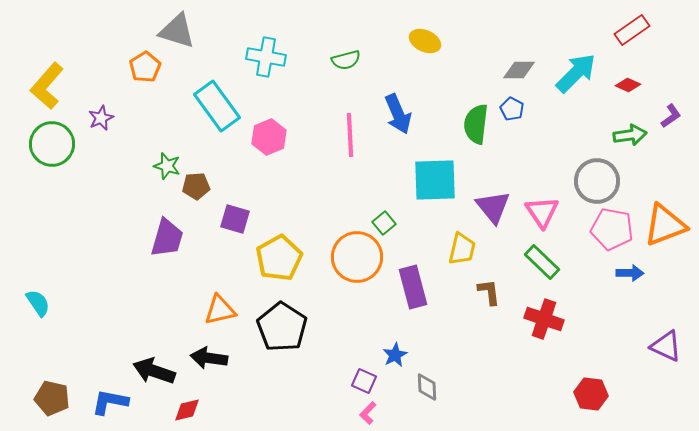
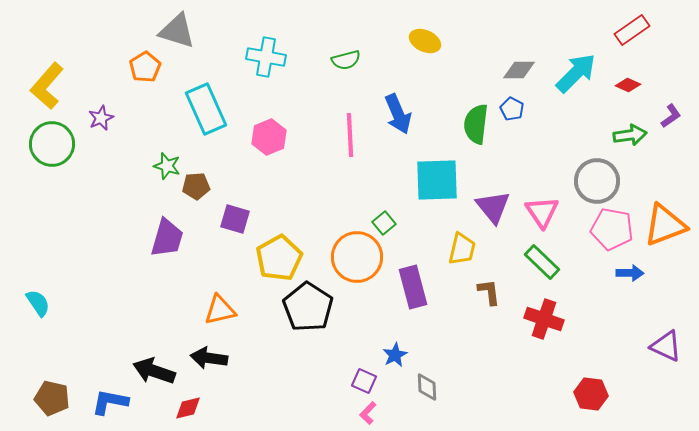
cyan rectangle at (217, 106): moved 11 px left, 3 px down; rotated 12 degrees clockwise
cyan square at (435, 180): moved 2 px right
black pentagon at (282, 327): moved 26 px right, 20 px up
red diamond at (187, 410): moved 1 px right, 2 px up
